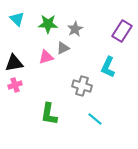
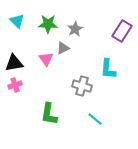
cyan triangle: moved 2 px down
pink triangle: moved 2 px down; rotated 49 degrees counterclockwise
cyan L-shape: moved 2 px down; rotated 20 degrees counterclockwise
